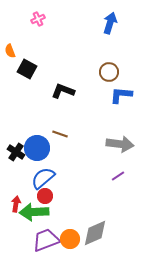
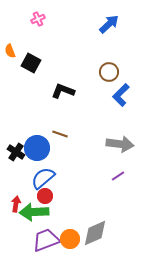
blue arrow: moved 1 px left, 1 px down; rotated 30 degrees clockwise
black square: moved 4 px right, 6 px up
blue L-shape: rotated 50 degrees counterclockwise
